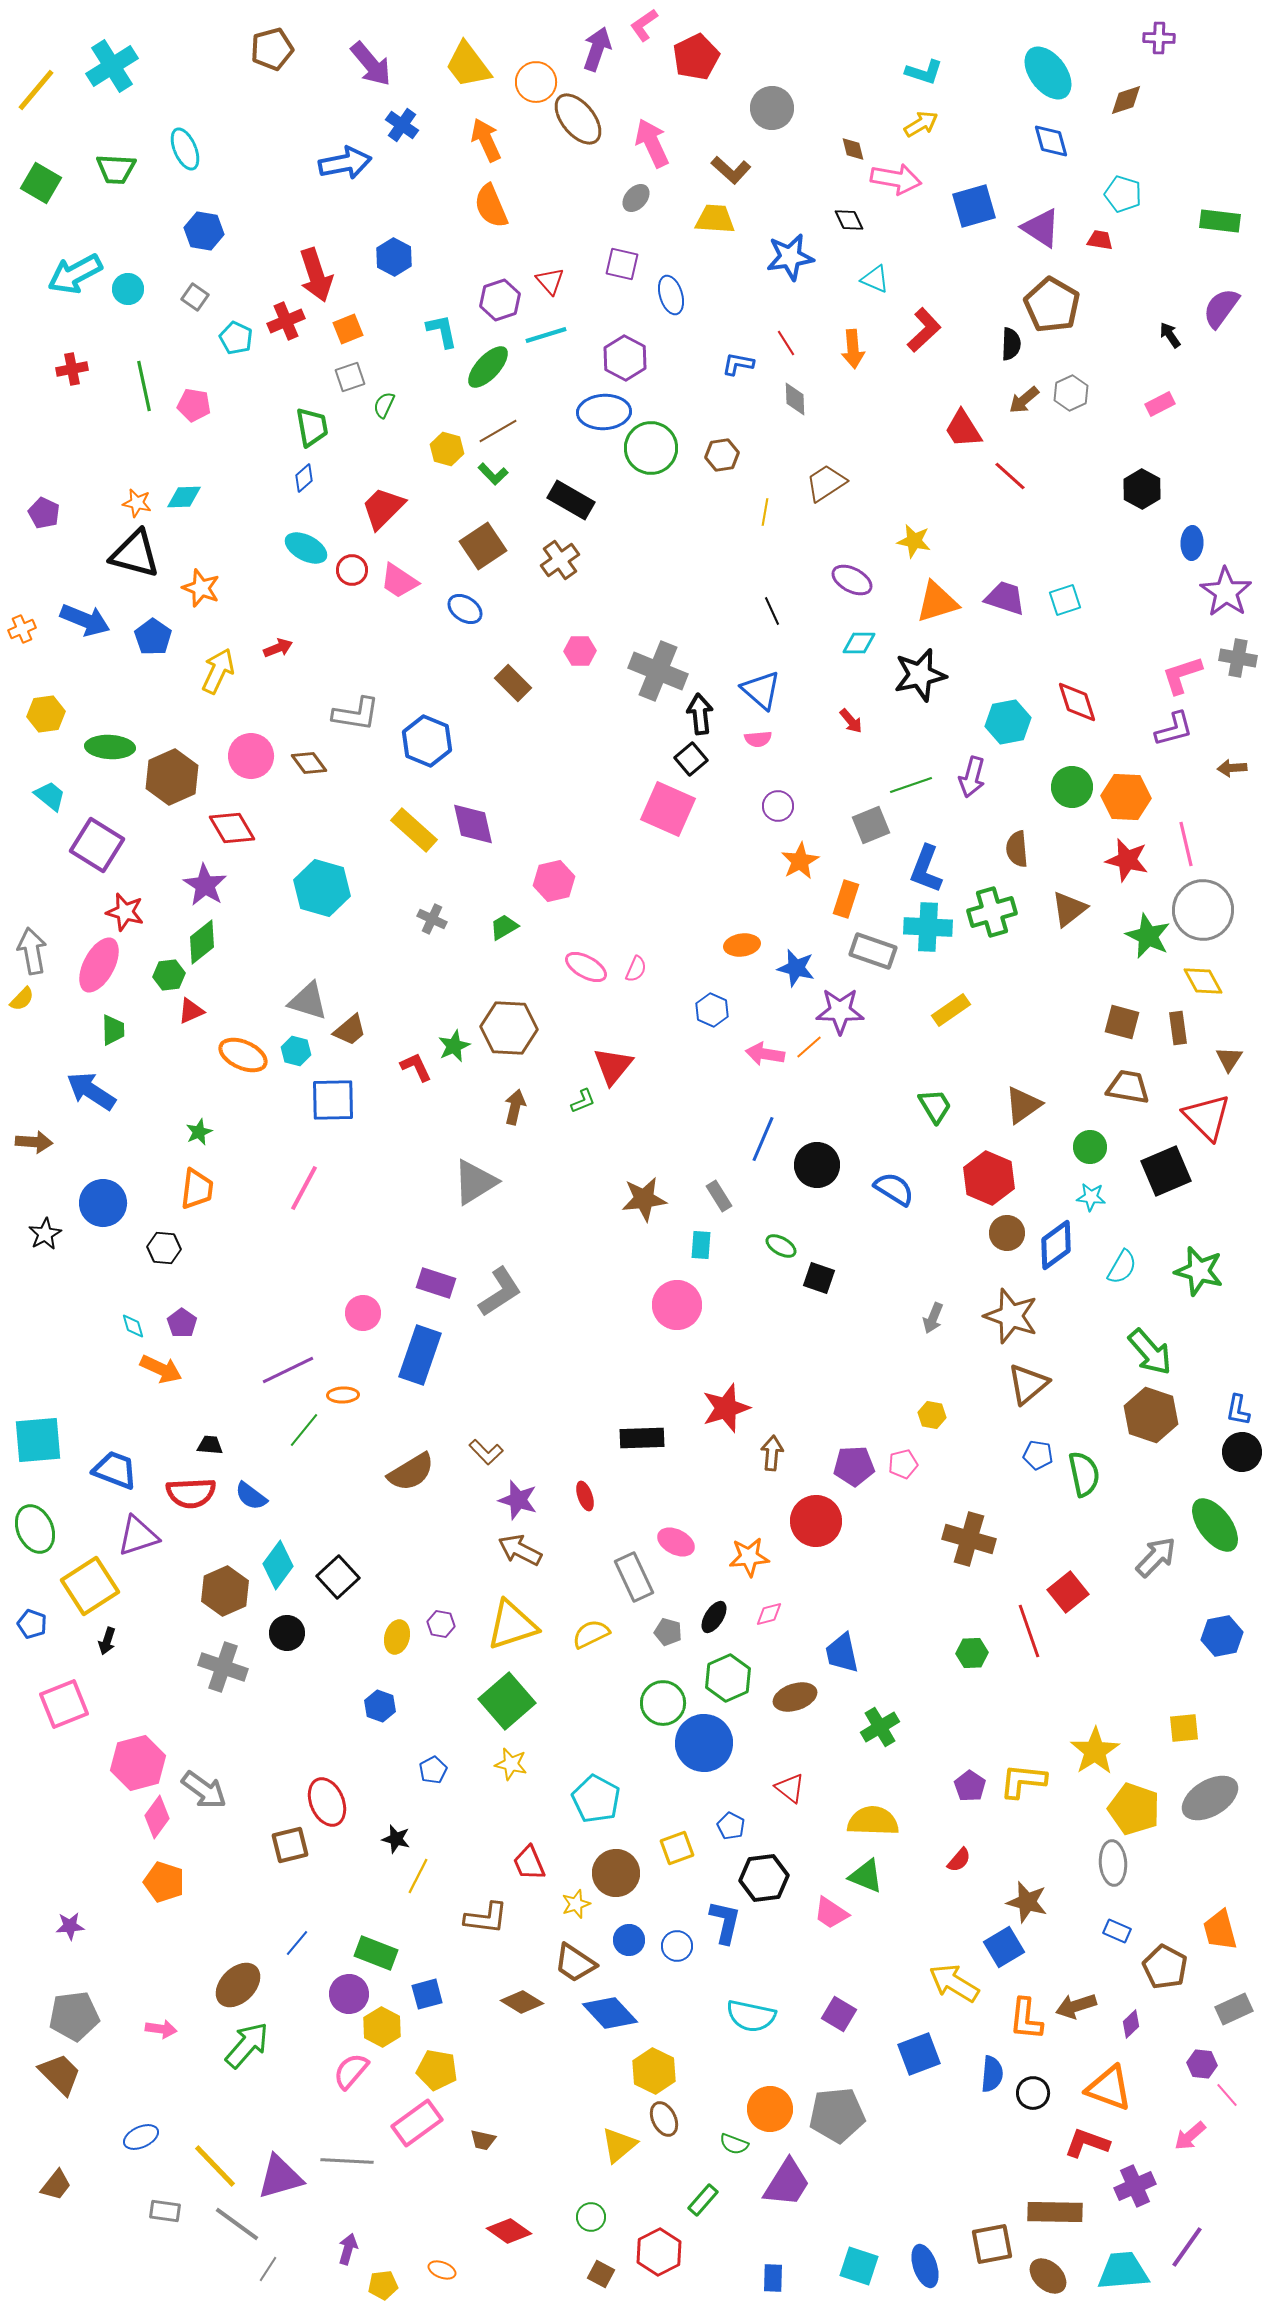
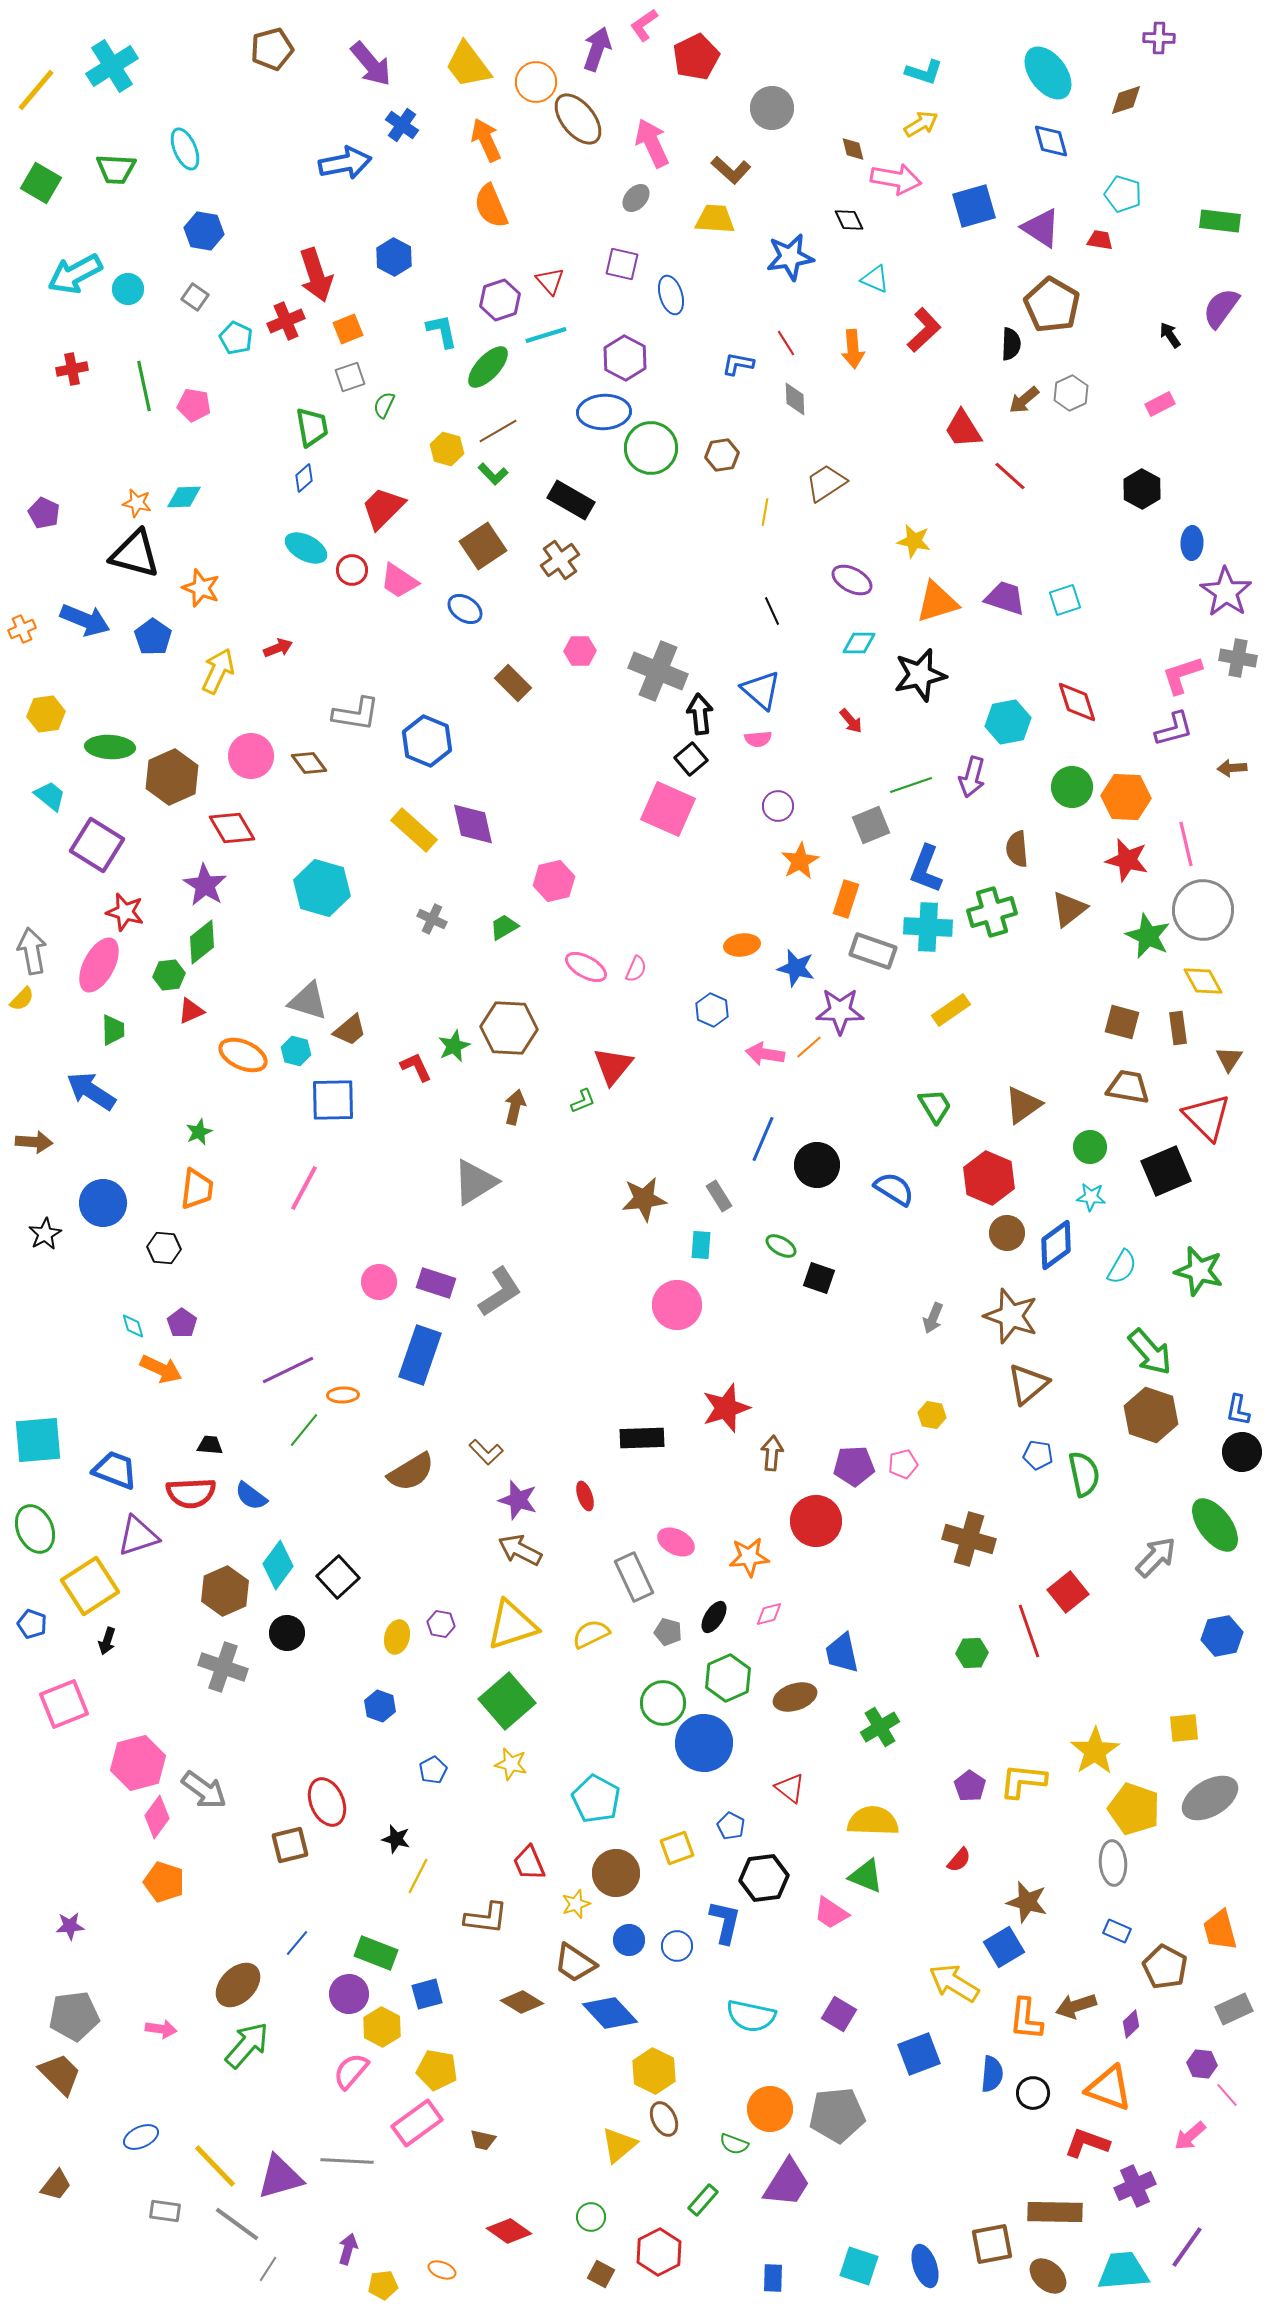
pink circle at (363, 1313): moved 16 px right, 31 px up
